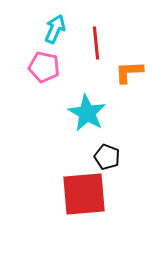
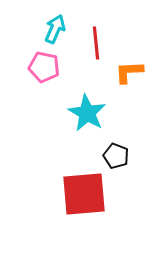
black pentagon: moved 9 px right, 1 px up
